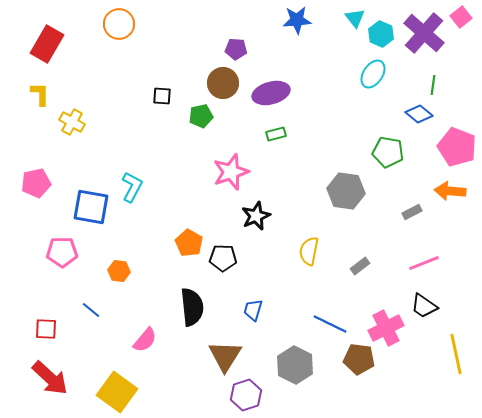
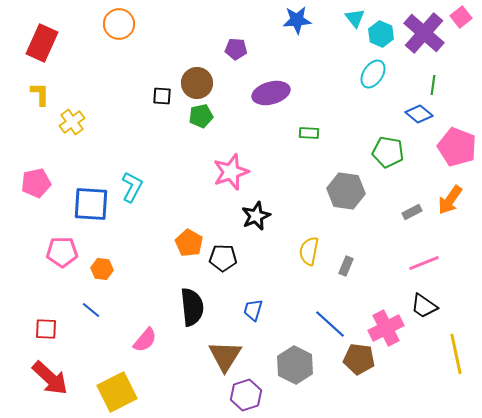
red rectangle at (47, 44): moved 5 px left, 1 px up; rotated 6 degrees counterclockwise
brown circle at (223, 83): moved 26 px left
yellow cross at (72, 122): rotated 25 degrees clockwise
green rectangle at (276, 134): moved 33 px right, 1 px up; rotated 18 degrees clockwise
orange arrow at (450, 191): moved 9 px down; rotated 60 degrees counterclockwise
blue square at (91, 207): moved 3 px up; rotated 6 degrees counterclockwise
gray rectangle at (360, 266): moved 14 px left; rotated 30 degrees counterclockwise
orange hexagon at (119, 271): moved 17 px left, 2 px up
blue line at (330, 324): rotated 16 degrees clockwise
yellow square at (117, 392): rotated 27 degrees clockwise
